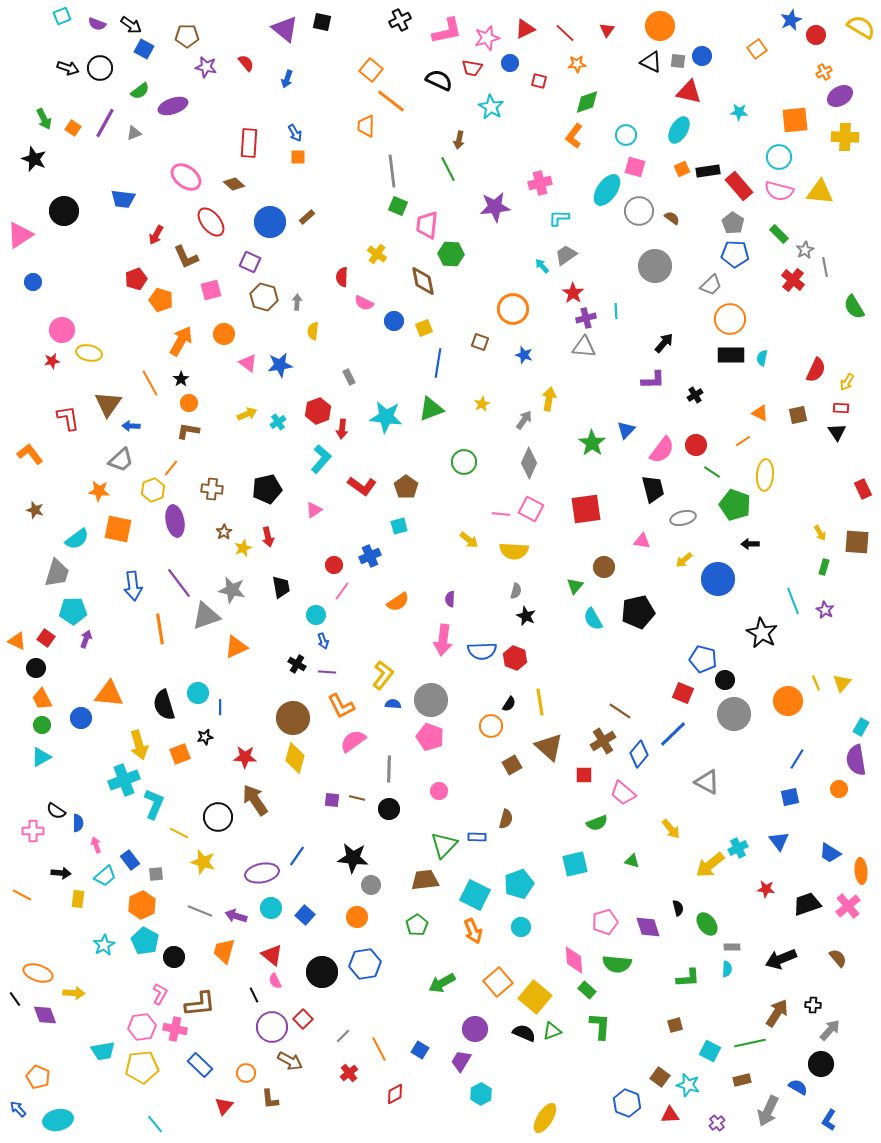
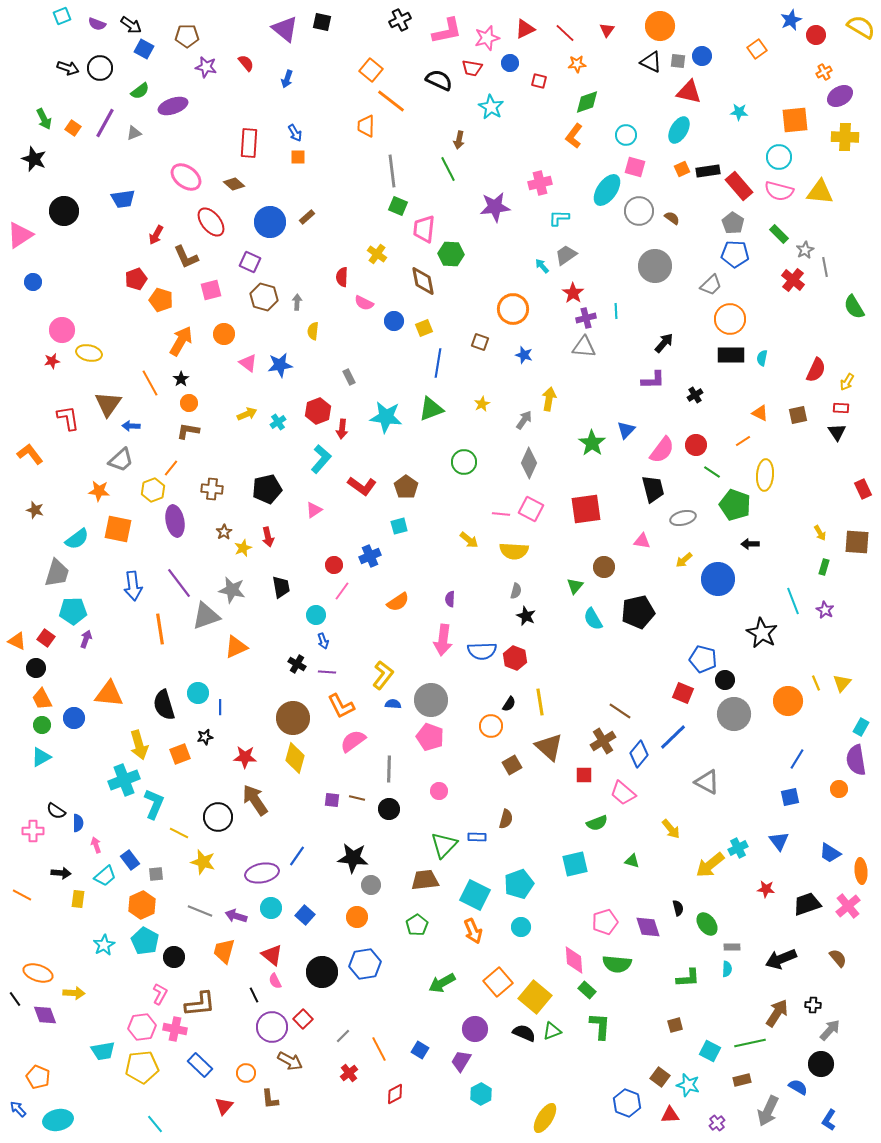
blue trapezoid at (123, 199): rotated 15 degrees counterclockwise
pink trapezoid at (427, 225): moved 3 px left, 4 px down
blue circle at (81, 718): moved 7 px left
blue line at (673, 734): moved 3 px down
